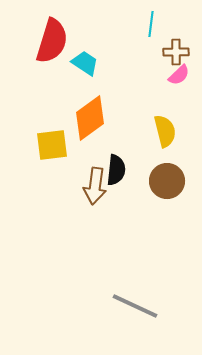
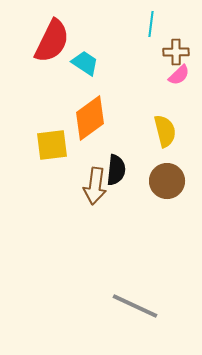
red semicircle: rotated 9 degrees clockwise
